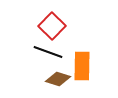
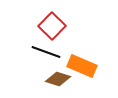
black line: moved 2 px left
orange rectangle: rotated 68 degrees counterclockwise
